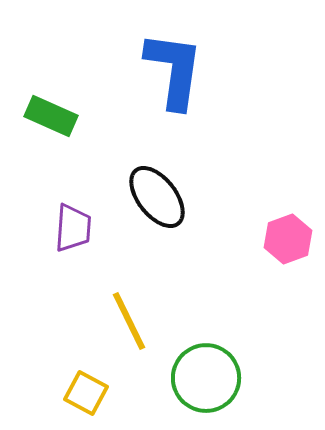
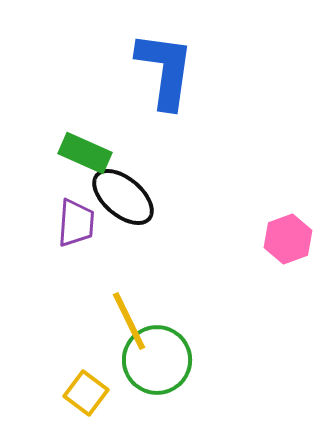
blue L-shape: moved 9 px left
green rectangle: moved 34 px right, 37 px down
black ellipse: moved 34 px left; rotated 12 degrees counterclockwise
purple trapezoid: moved 3 px right, 5 px up
green circle: moved 49 px left, 18 px up
yellow square: rotated 9 degrees clockwise
